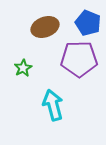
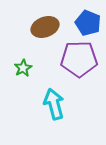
cyan arrow: moved 1 px right, 1 px up
